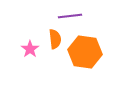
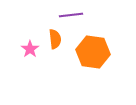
purple line: moved 1 px right, 1 px up
orange hexagon: moved 8 px right
